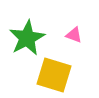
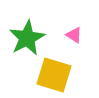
pink triangle: rotated 12 degrees clockwise
